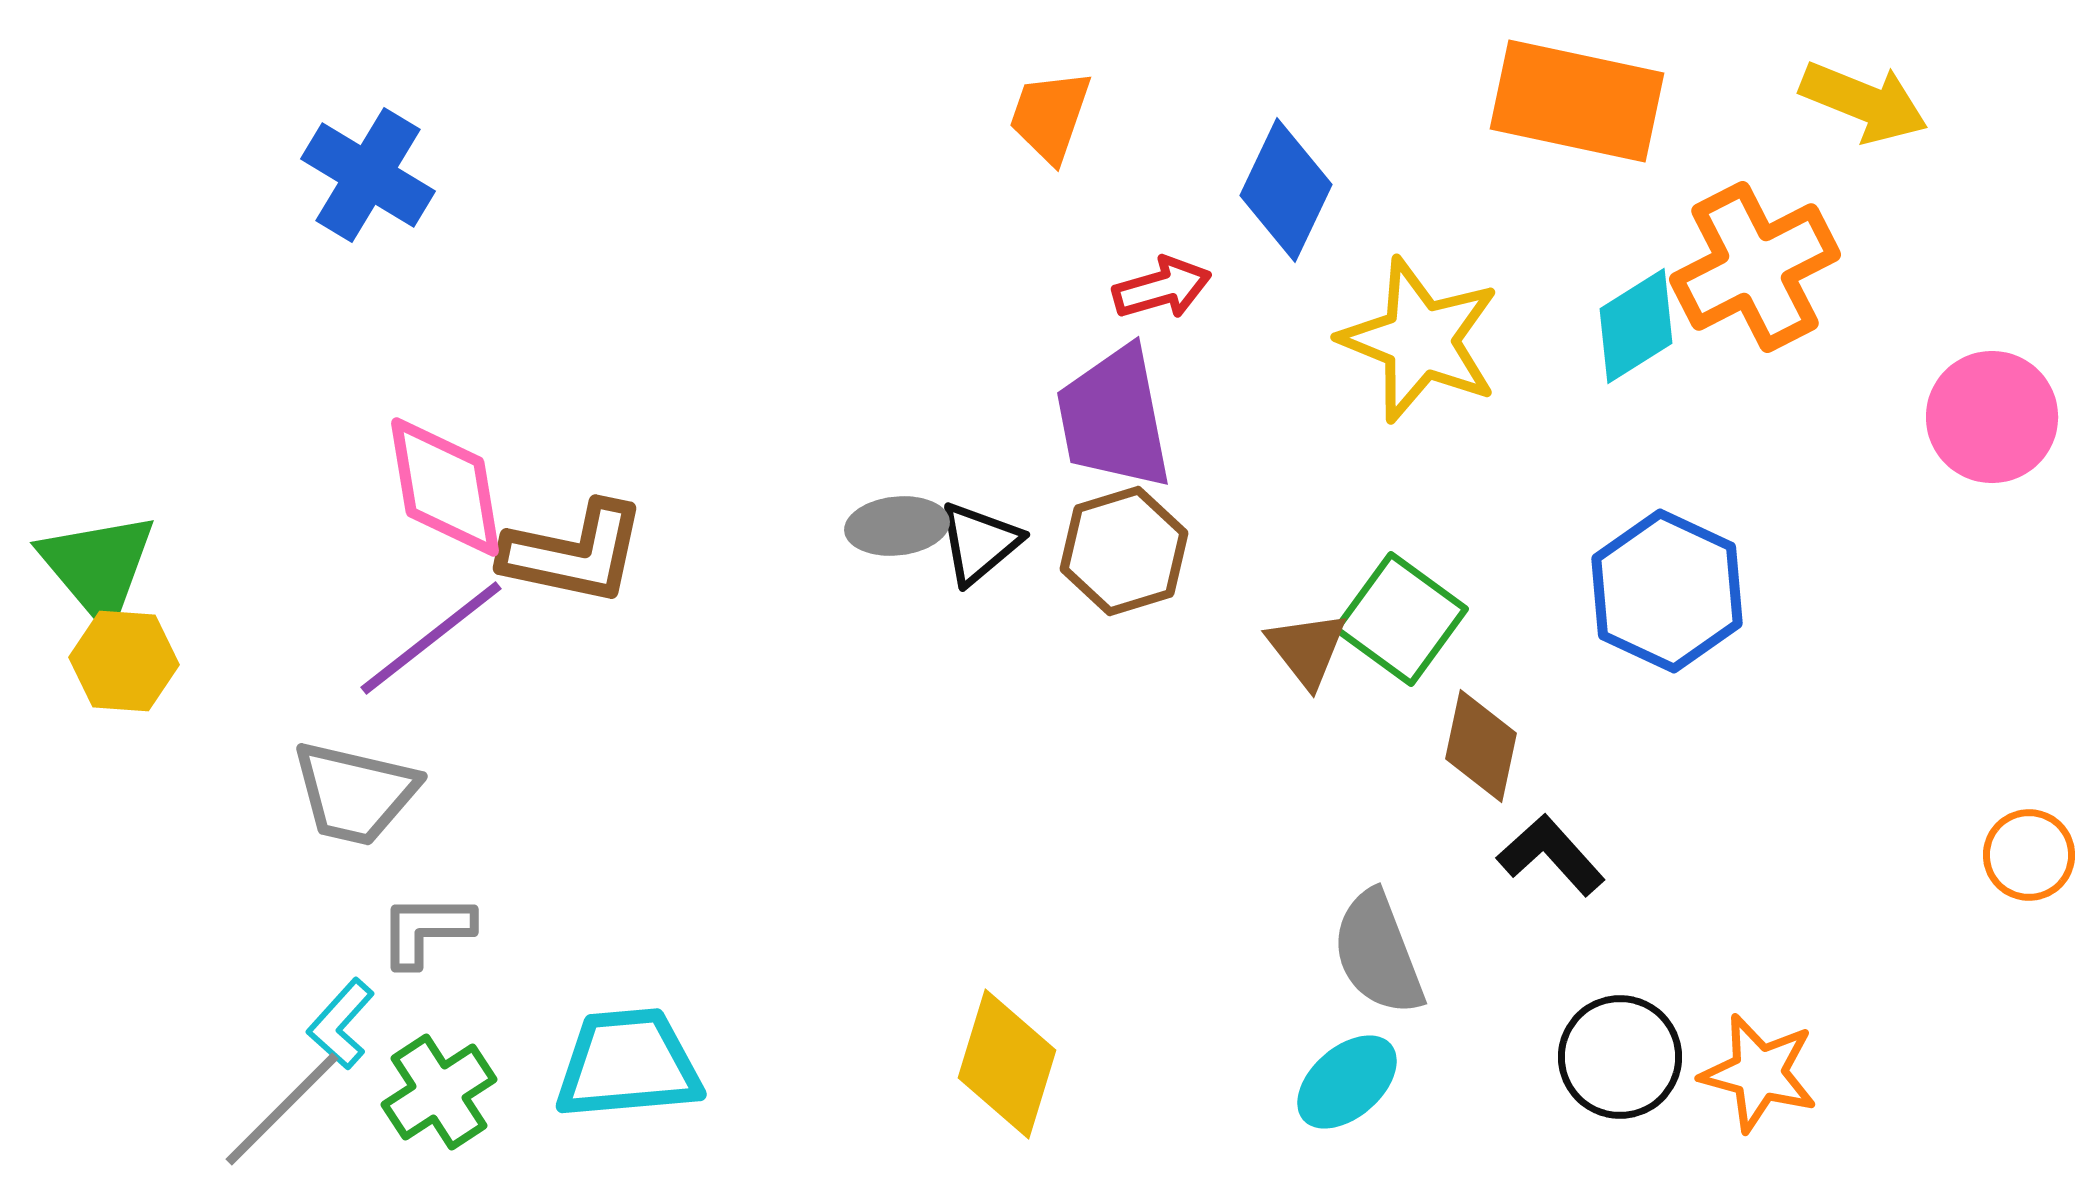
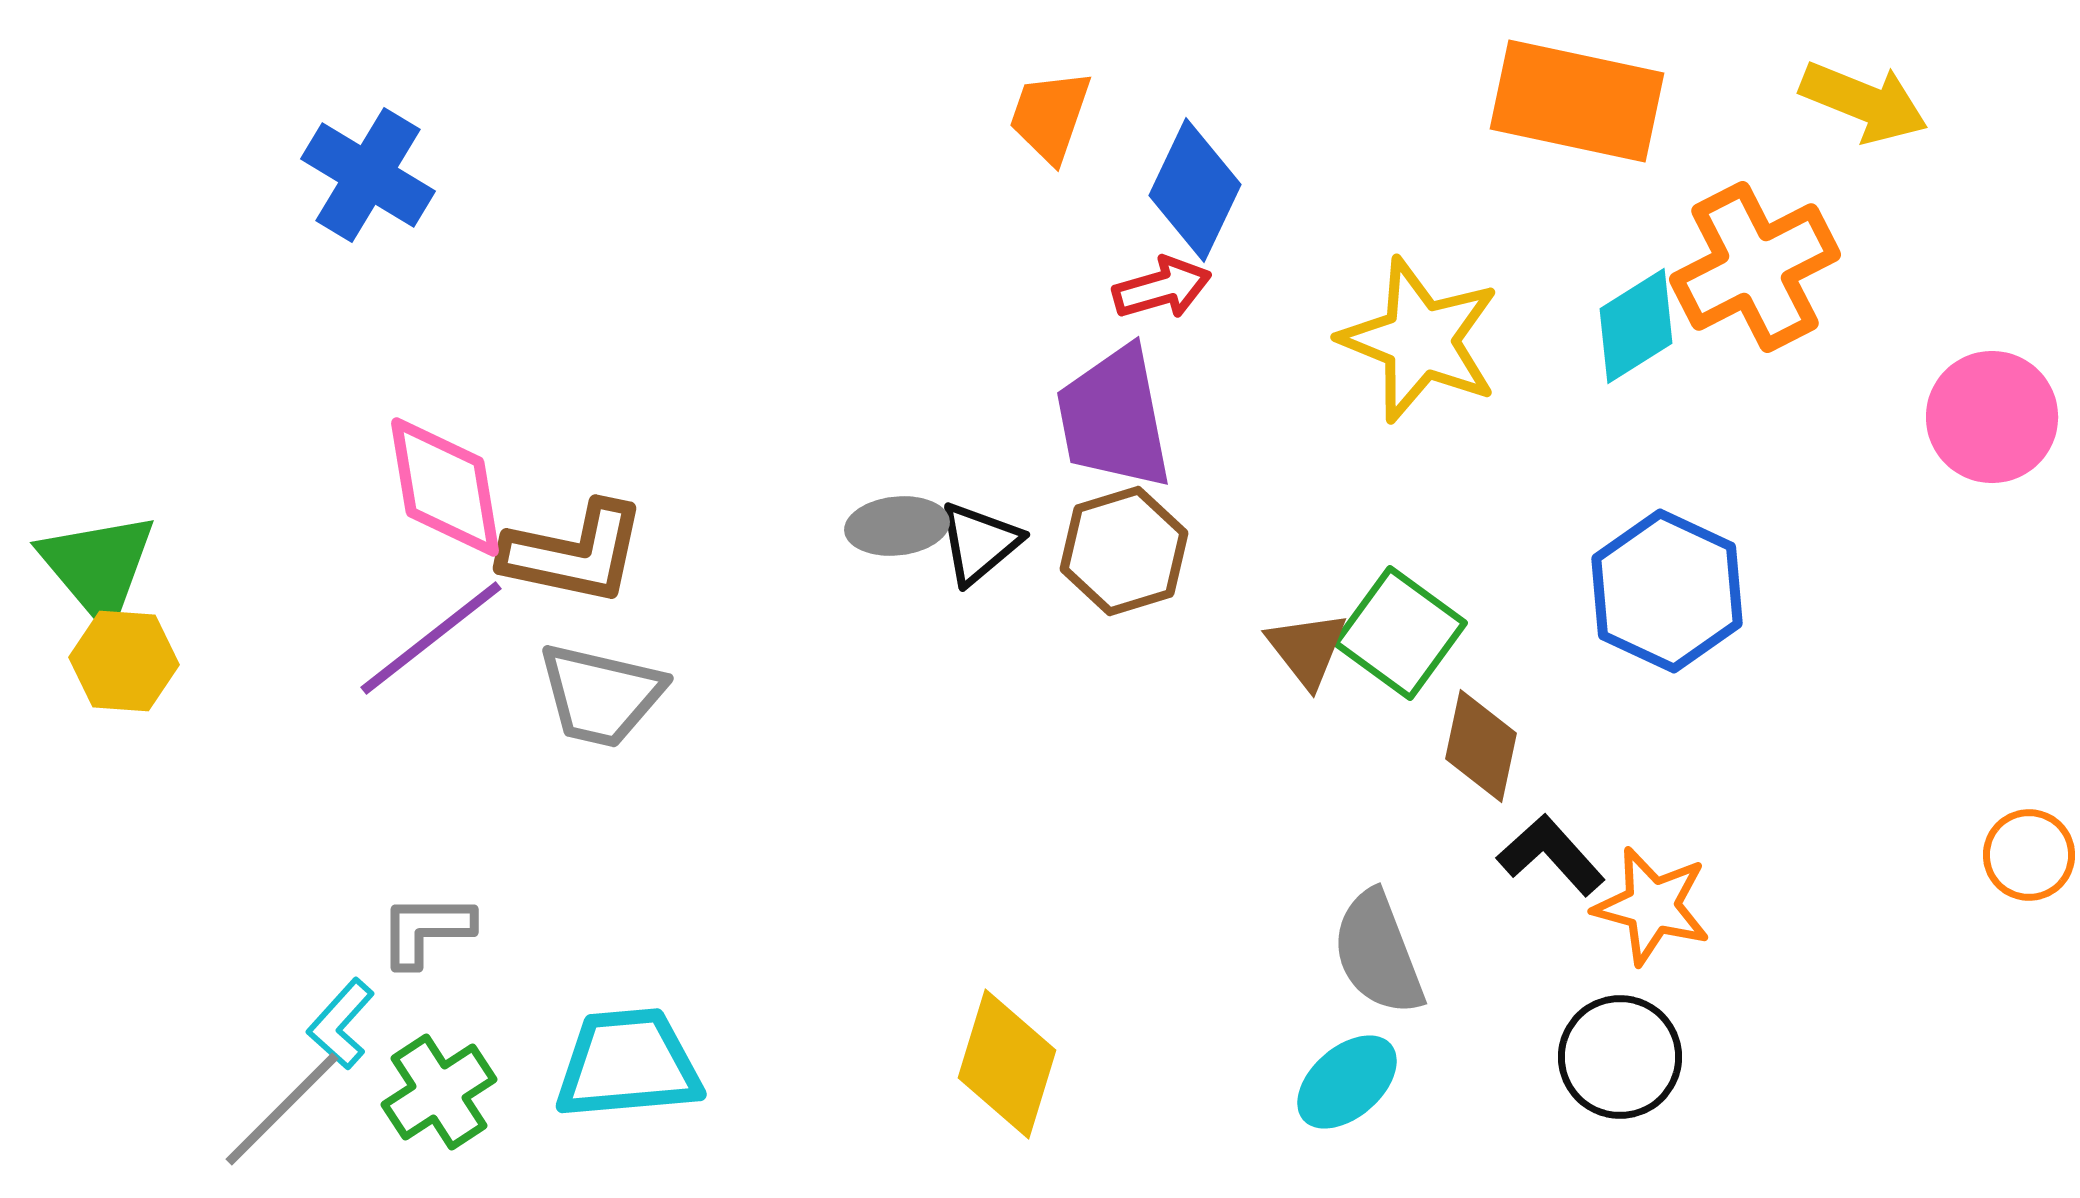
blue diamond: moved 91 px left
green square: moved 1 px left, 14 px down
gray trapezoid: moved 246 px right, 98 px up
orange star: moved 107 px left, 167 px up
